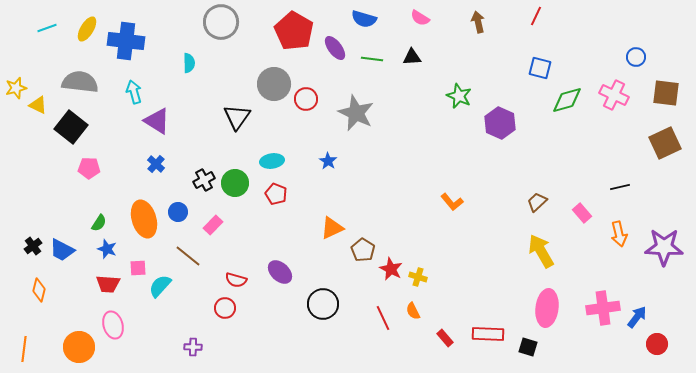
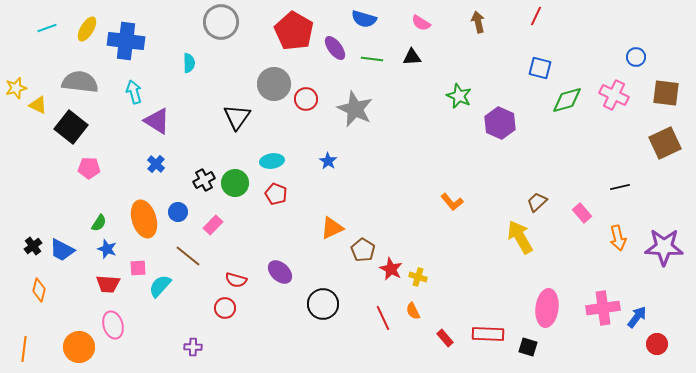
pink semicircle at (420, 18): moved 1 px right, 5 px down
gray star at (356, 113): moved 1 px left, 4 px up
orange arrow at (619, 234): moved 1 px left, 4 px down
yellow arrow at (541, 251): moved 21 px left, 14 px up
